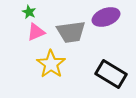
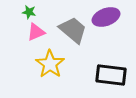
green star: rotated 16 degrees counterclockwise
gray trapezoid: moved 2 px right, 2 px up; rotated 132 degrees counterclockwise
yellow star: moved 1 px left
black rectangle: moved 1 px down; rotated 24 degrees counterclockwise
